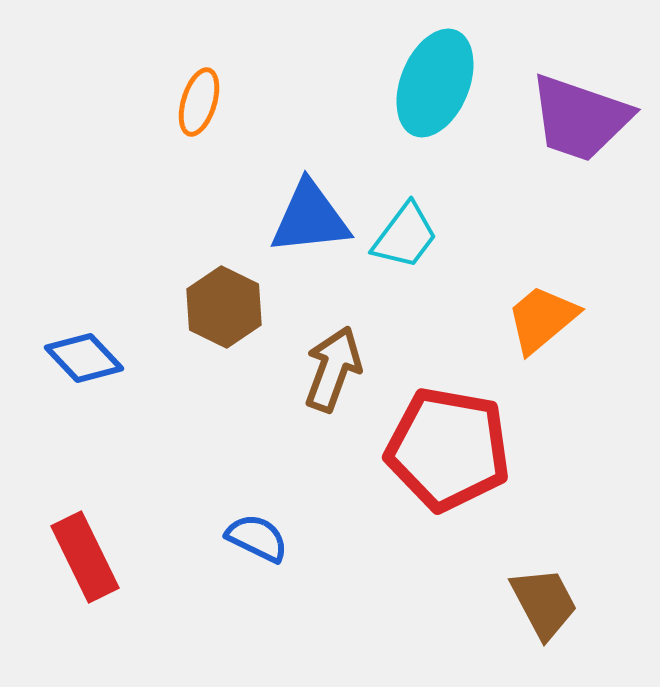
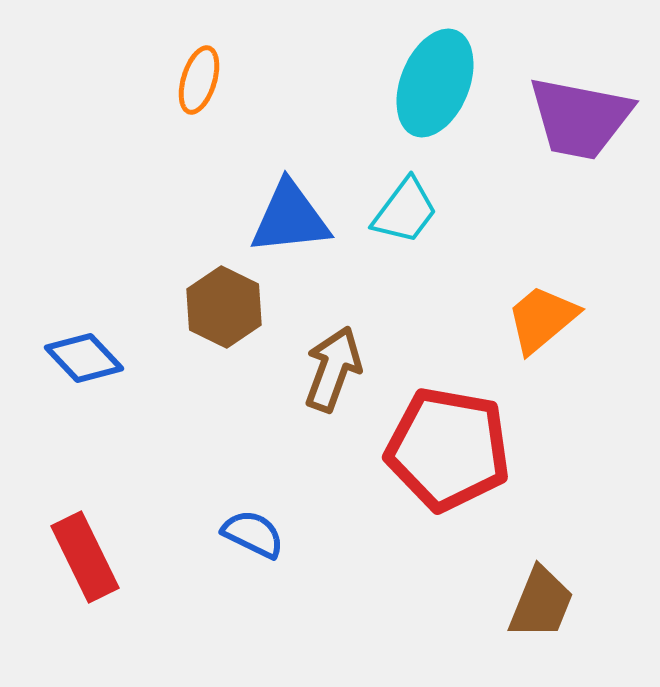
orange ellipse: moved 22 px up
purple trapezoid: rotated 8 degrees counterclockwise
blue triangle: moved 20 px left
cyan trapezoid: moved 25 px up
blue semicircle: moved 4 px left, 4 px up
brown trapezoid: moved 3 px left; rotated 50 degrees clockwise
